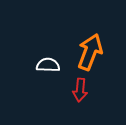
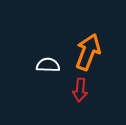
orange arrow: moved 2 px left
